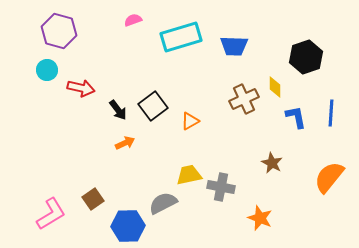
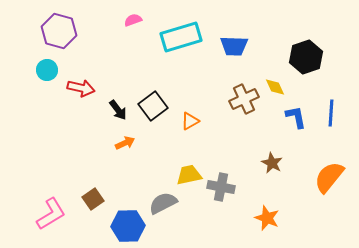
yellow diamond: rotated 25 degrees counterclockwise
orange star: moved 7 px right
